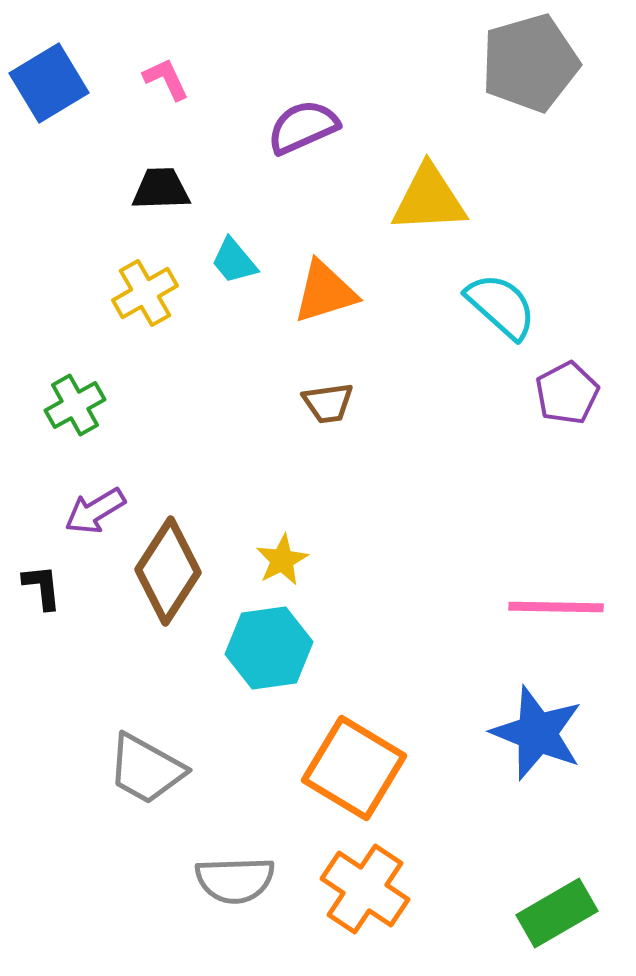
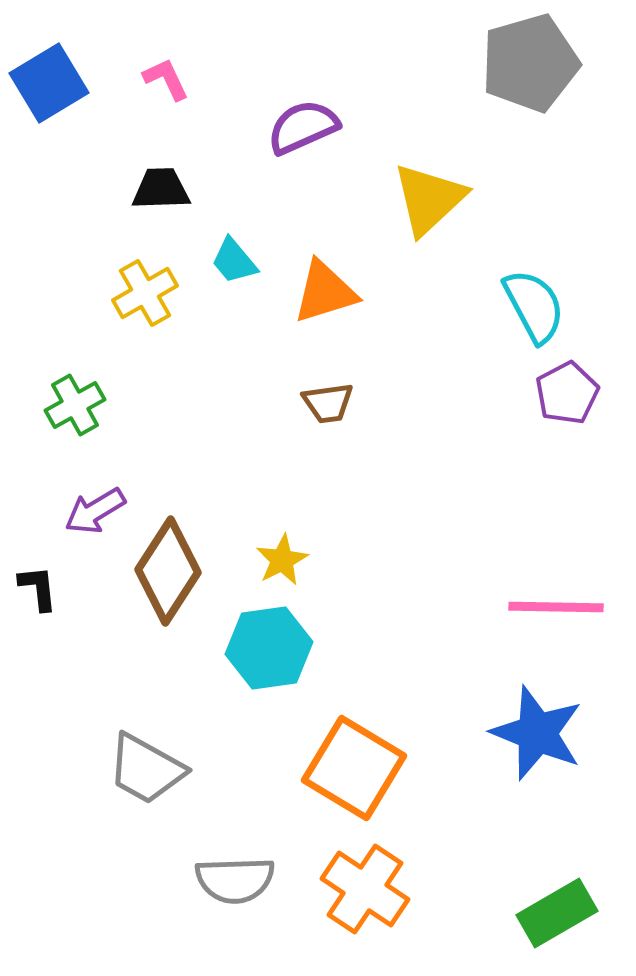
yellow triangle: rotated 40 degrees counterclockwise
cyan semicircle: moved 33 px right; rotated 20 degrees clockwise
black L-shape: moved 4 px left, 1 px down
